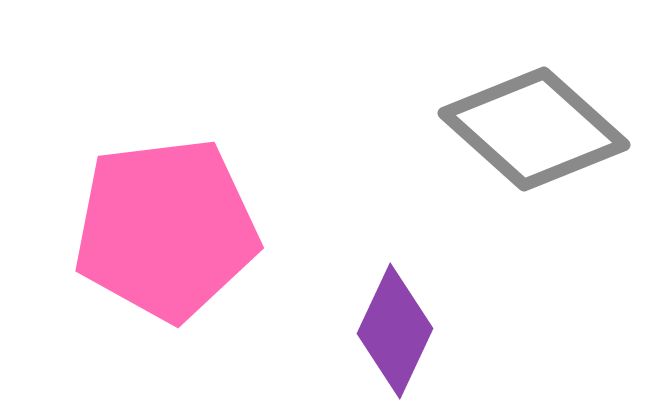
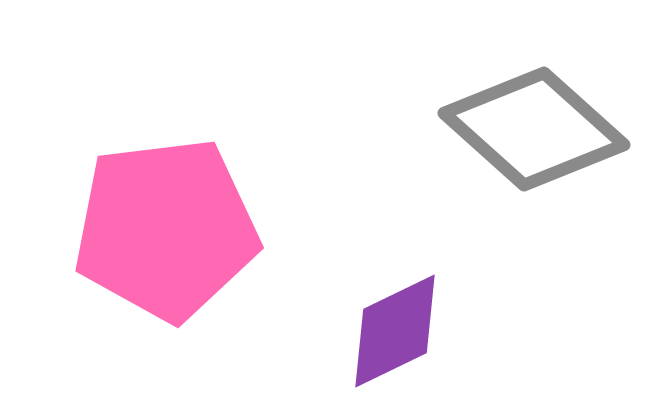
purple diamond: rotated 39 degrees clockwise
